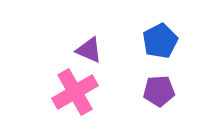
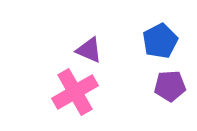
purple pentagon: moved 11 px right, 5 px up
